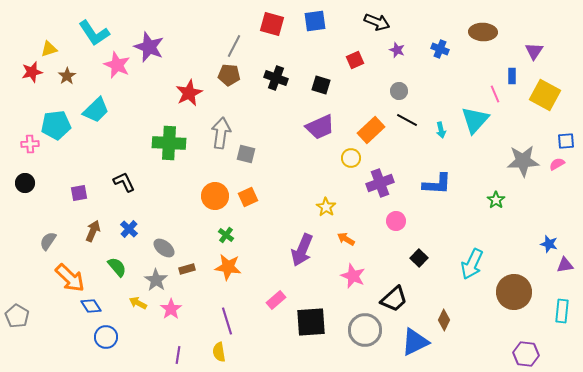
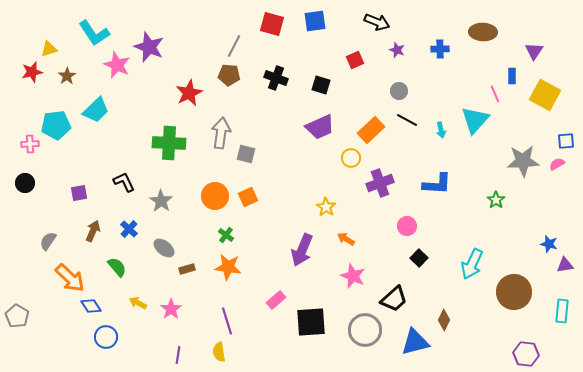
blue cross at (440, 49): rotated 24 degrees counterclockwise
pink circle at (396, 221): moved 11 px right, 5 px down
gray star at (156, 280): moved 5 px right, 79 px up
blue triangle at (415, 342): rotated 12 degrees clockwise
